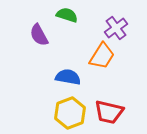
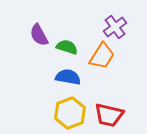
green semicircle: moved 32 px down
purple cross: moved 1 px left, 1 px up
red trapezoid: moved 3 px down
